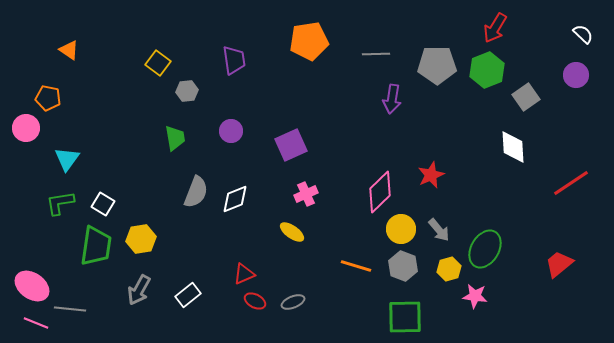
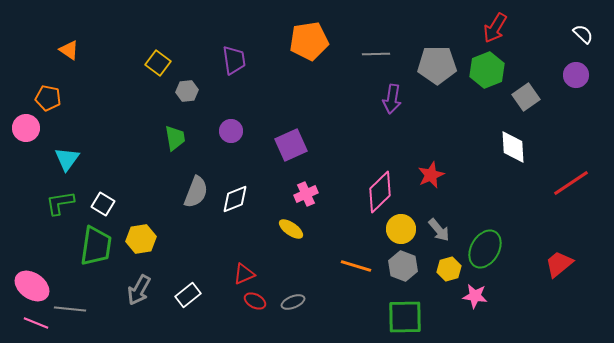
yellow ellipse at (292, 232): moved 1 px left, 3 px up
